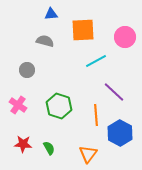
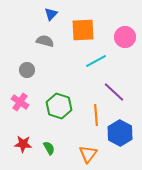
blue triangle: rotated 40 degrees counterclockwise
pink cross: moved 2 px right, 3 px up
